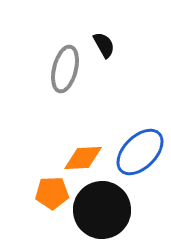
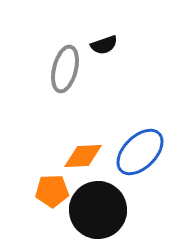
black semicircle: rotated 100 degrees clockwise
orange diamond: moved 2 px up
orange pentagon: moved 2 px up
black circle: moved 4 px left
